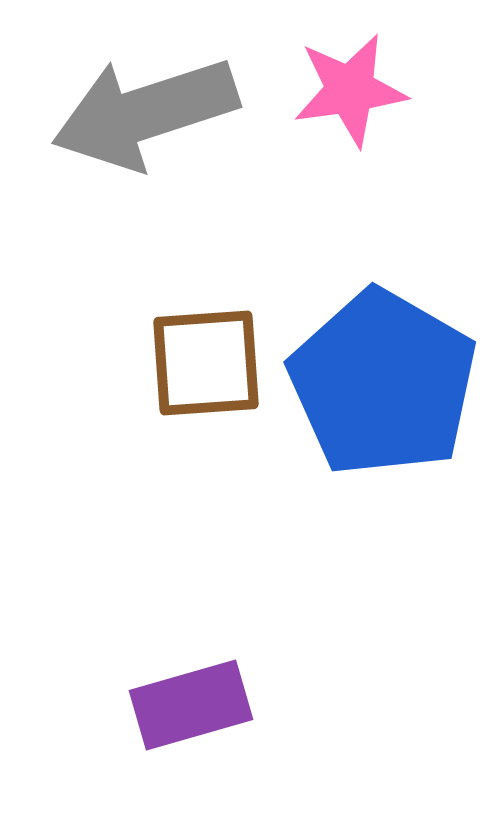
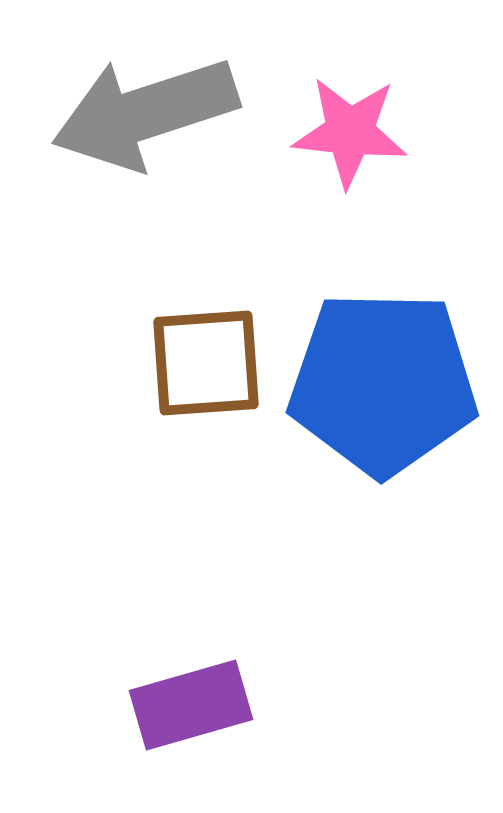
pink star: moved 42 px down; rotated 14 degrees clockwise
blue pentagon: rotated 29 degrees counterclockwise
